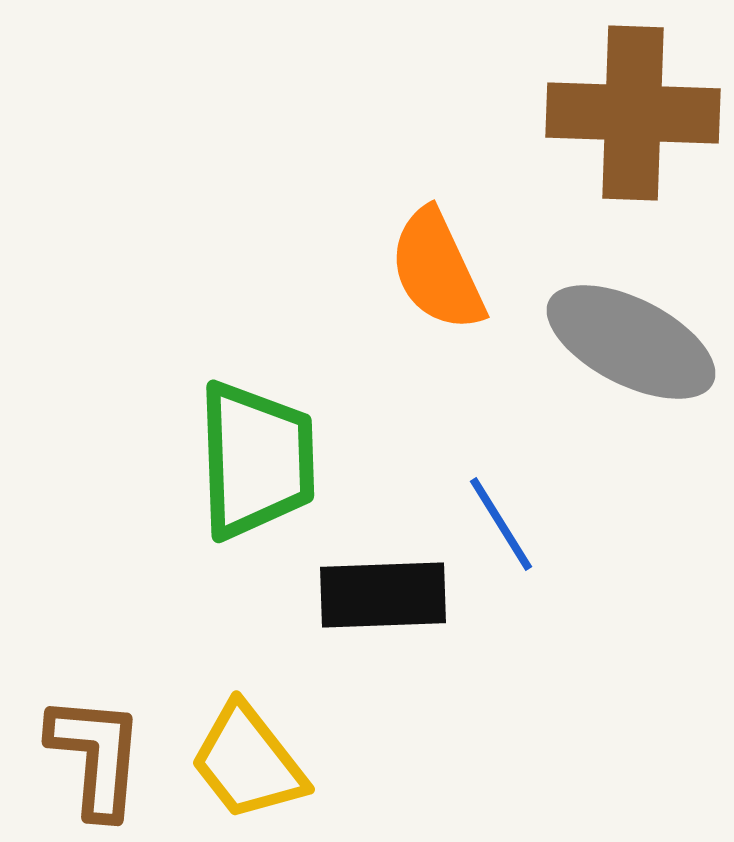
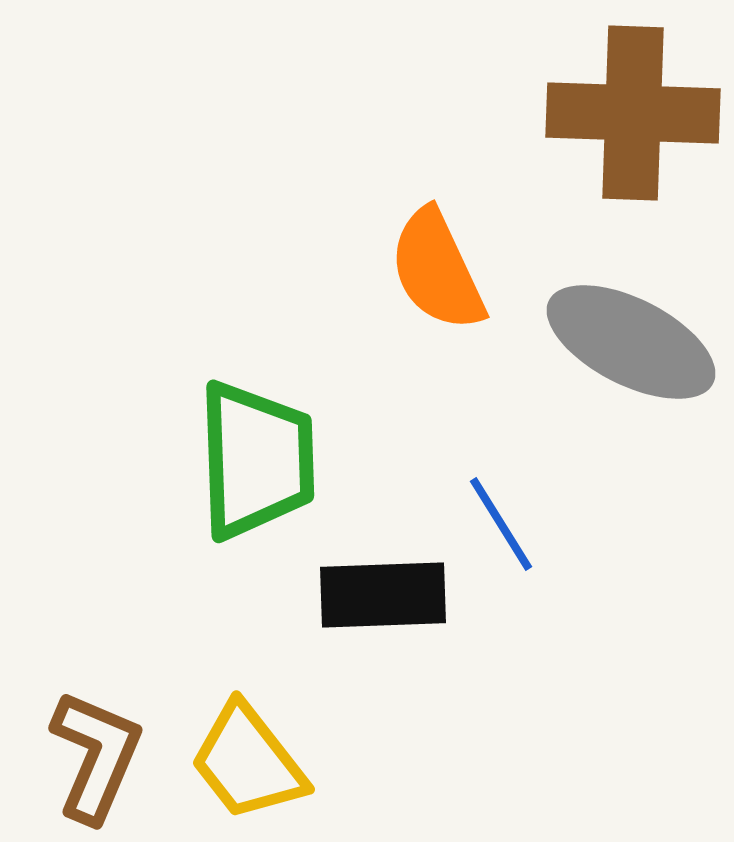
brown L-shape: rotated 18 degrees clockwise
